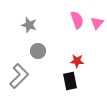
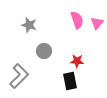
gray circle: moved 6 px right
